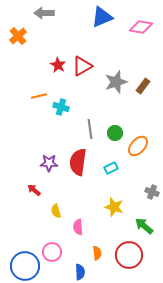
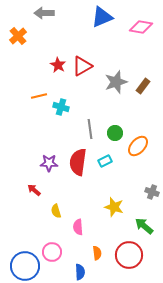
cyan rectangle: moved 6 px left, 7 px up
